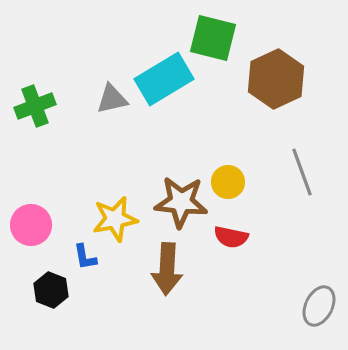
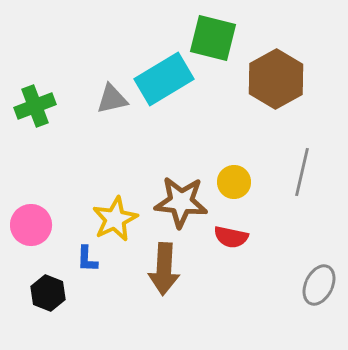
brown hexagon: rotated 4 degrees counterclockwise
gray line: rotated 33 degrees clockwise
yellow circle: moved 6 px right
yellow star: rotated 15 degrees counterclockwise
blue L-shape: moved 2 px right, 2 px down; rotated 12 degrees clockwise
brown arrow: moved 3 px left
black hexagon: moved 3 px left, 3 px down
gray ellipse: moved 21 px up
